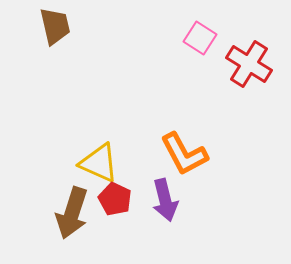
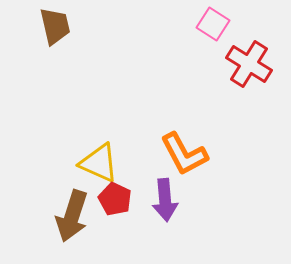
pink square: moved 13 px right, 14 px up
purple arrow: rotated 9 degrees clockwise
brown arrow: moved 3 px down
